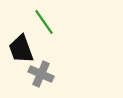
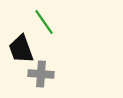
gray cross: rotated 20 degrees counterclockwise
